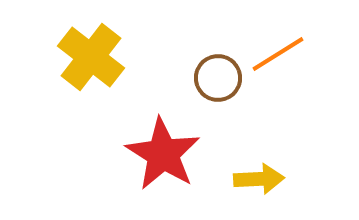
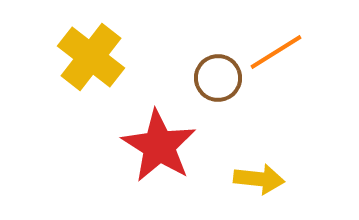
orange line: moved 2 px left, 2 px up
red star: moved 4 px left, 8 px up
yellow arrow: rotated 9 degrees clockwise
